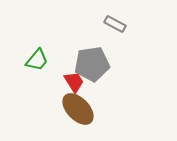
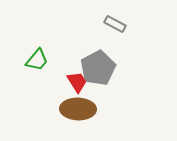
gray pentagon: moved 6 px right, 4 px down; rotated 20 degrees counterclockwise
red trapezoid: moved 3 px right
brown ellipse: rotated 44 degrees counterclockwise
